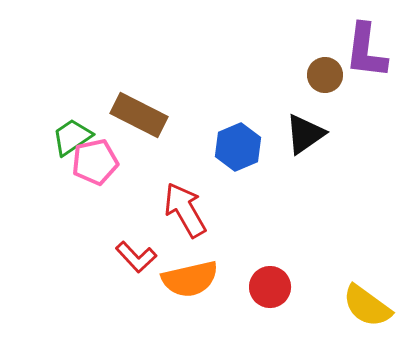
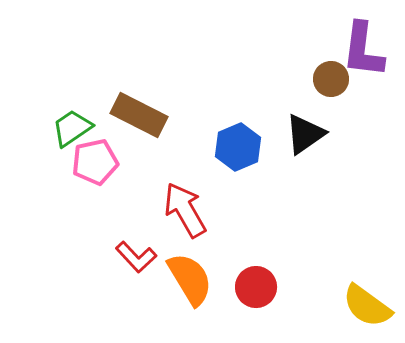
purple L-shape: moved 3 px left, 1 px up
brown circle: moved 6 px right, 4 px down
green trapezoid: moved 9 px up
orange semicircle: rotated 108 degrees counterclockwise
red circle: moved 14 px left
